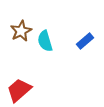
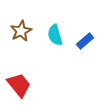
cyan semicircle: moved 10 px right, 6 px up
red trapezoid: moved 5 px up; rotated 92 degrees clockwise
